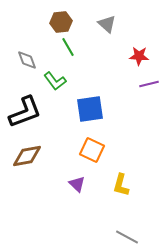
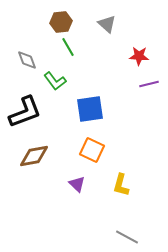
brown diamond: moved 7 px right
